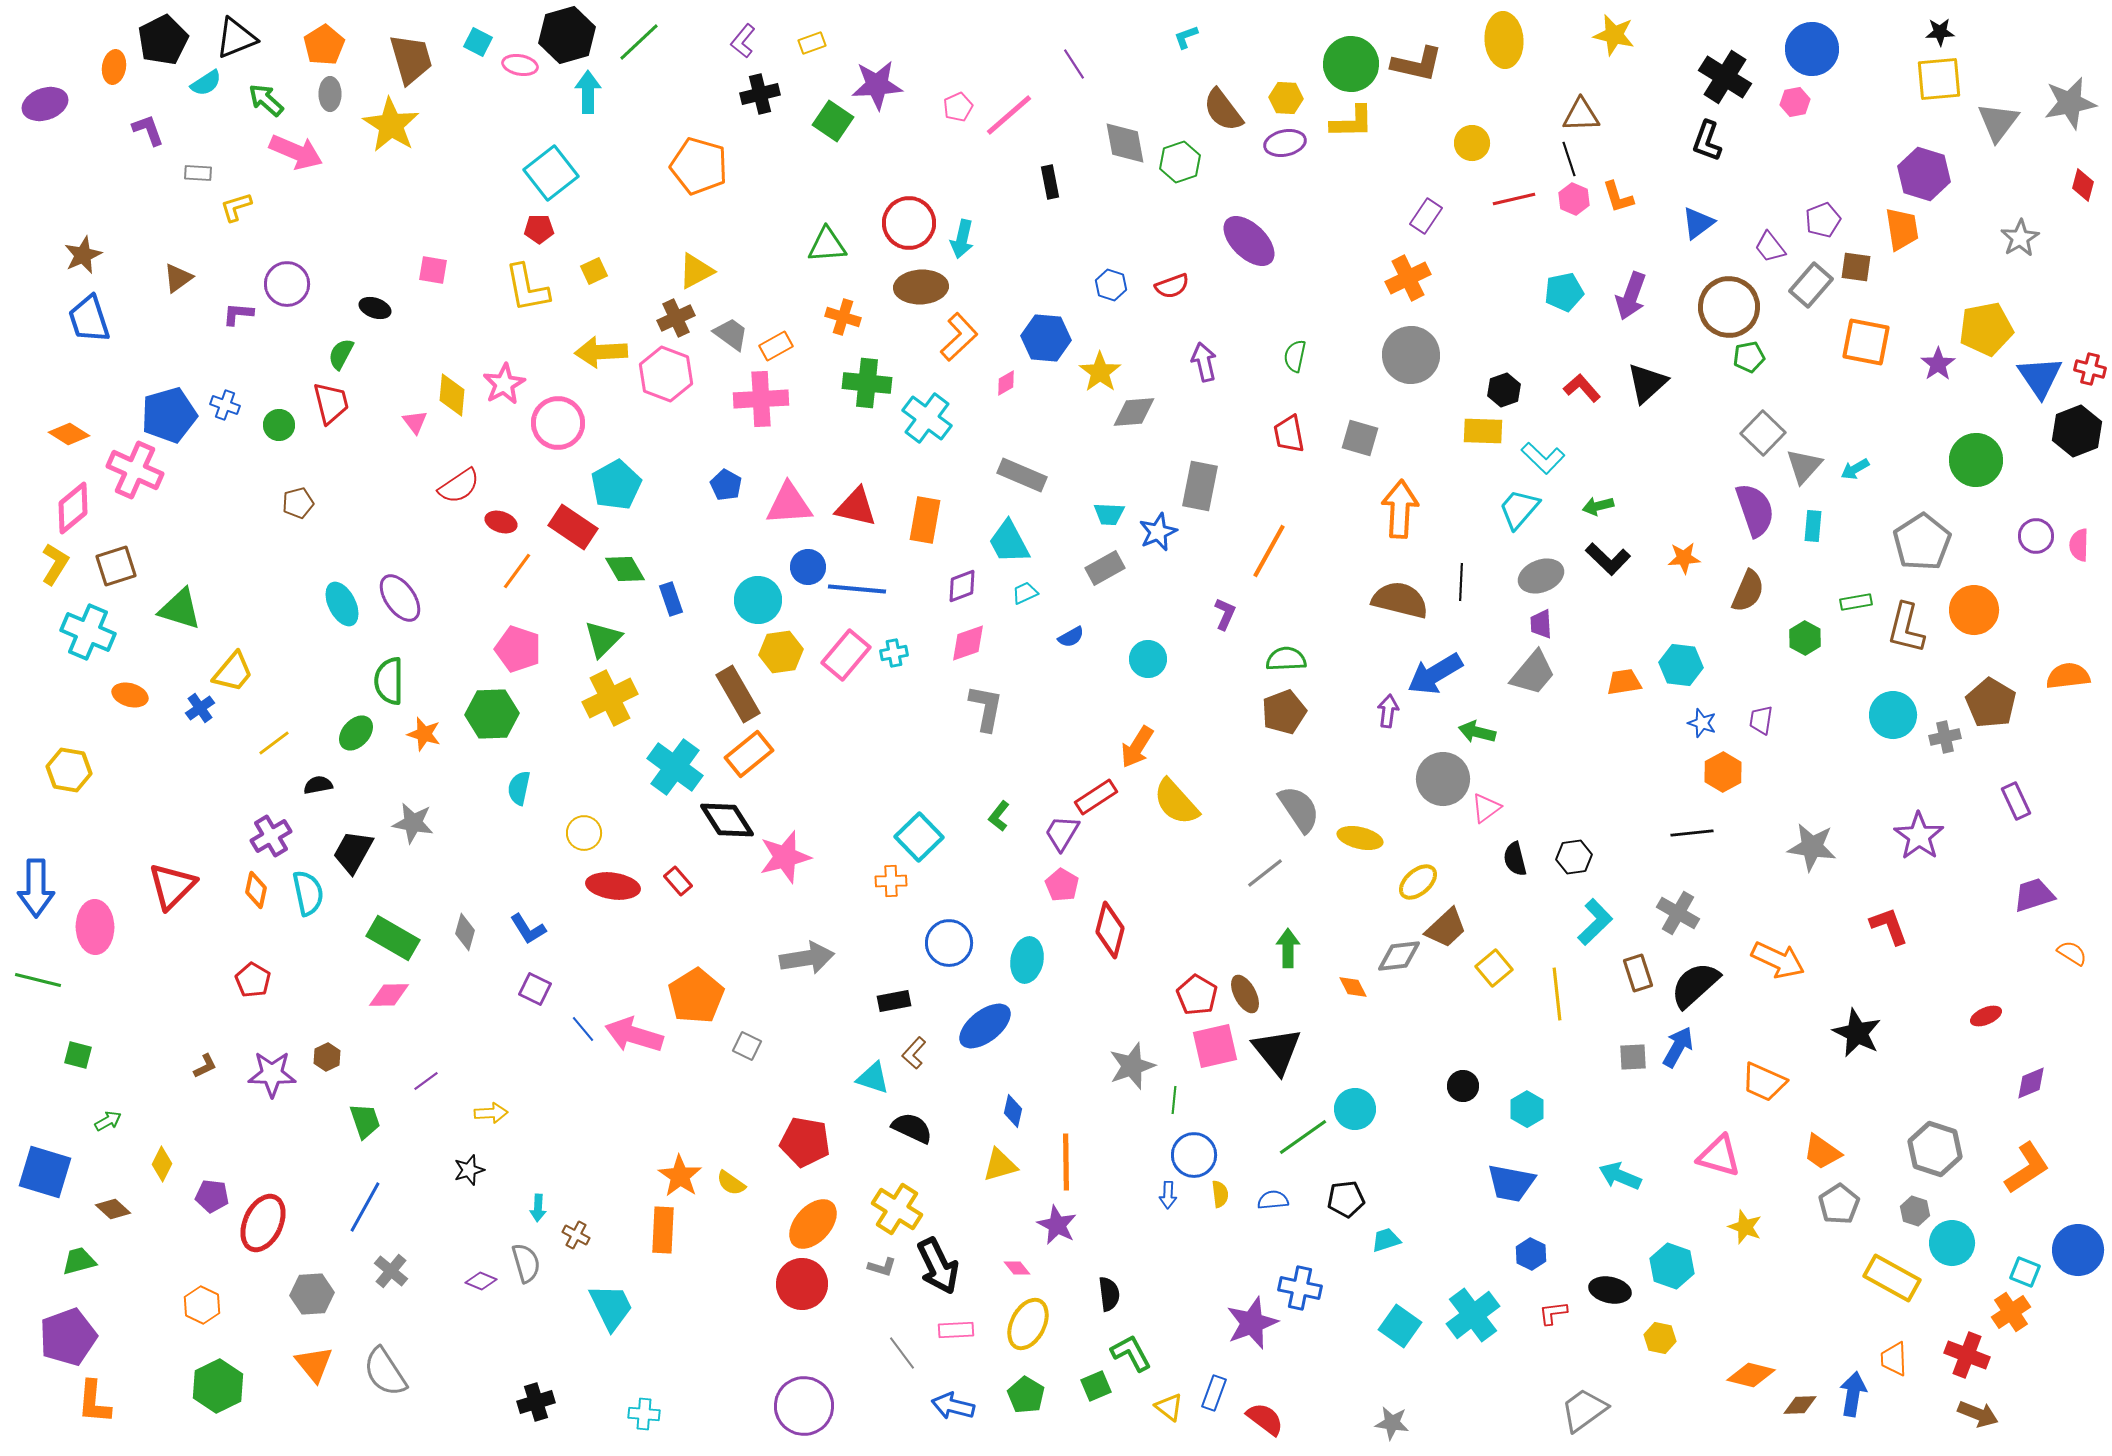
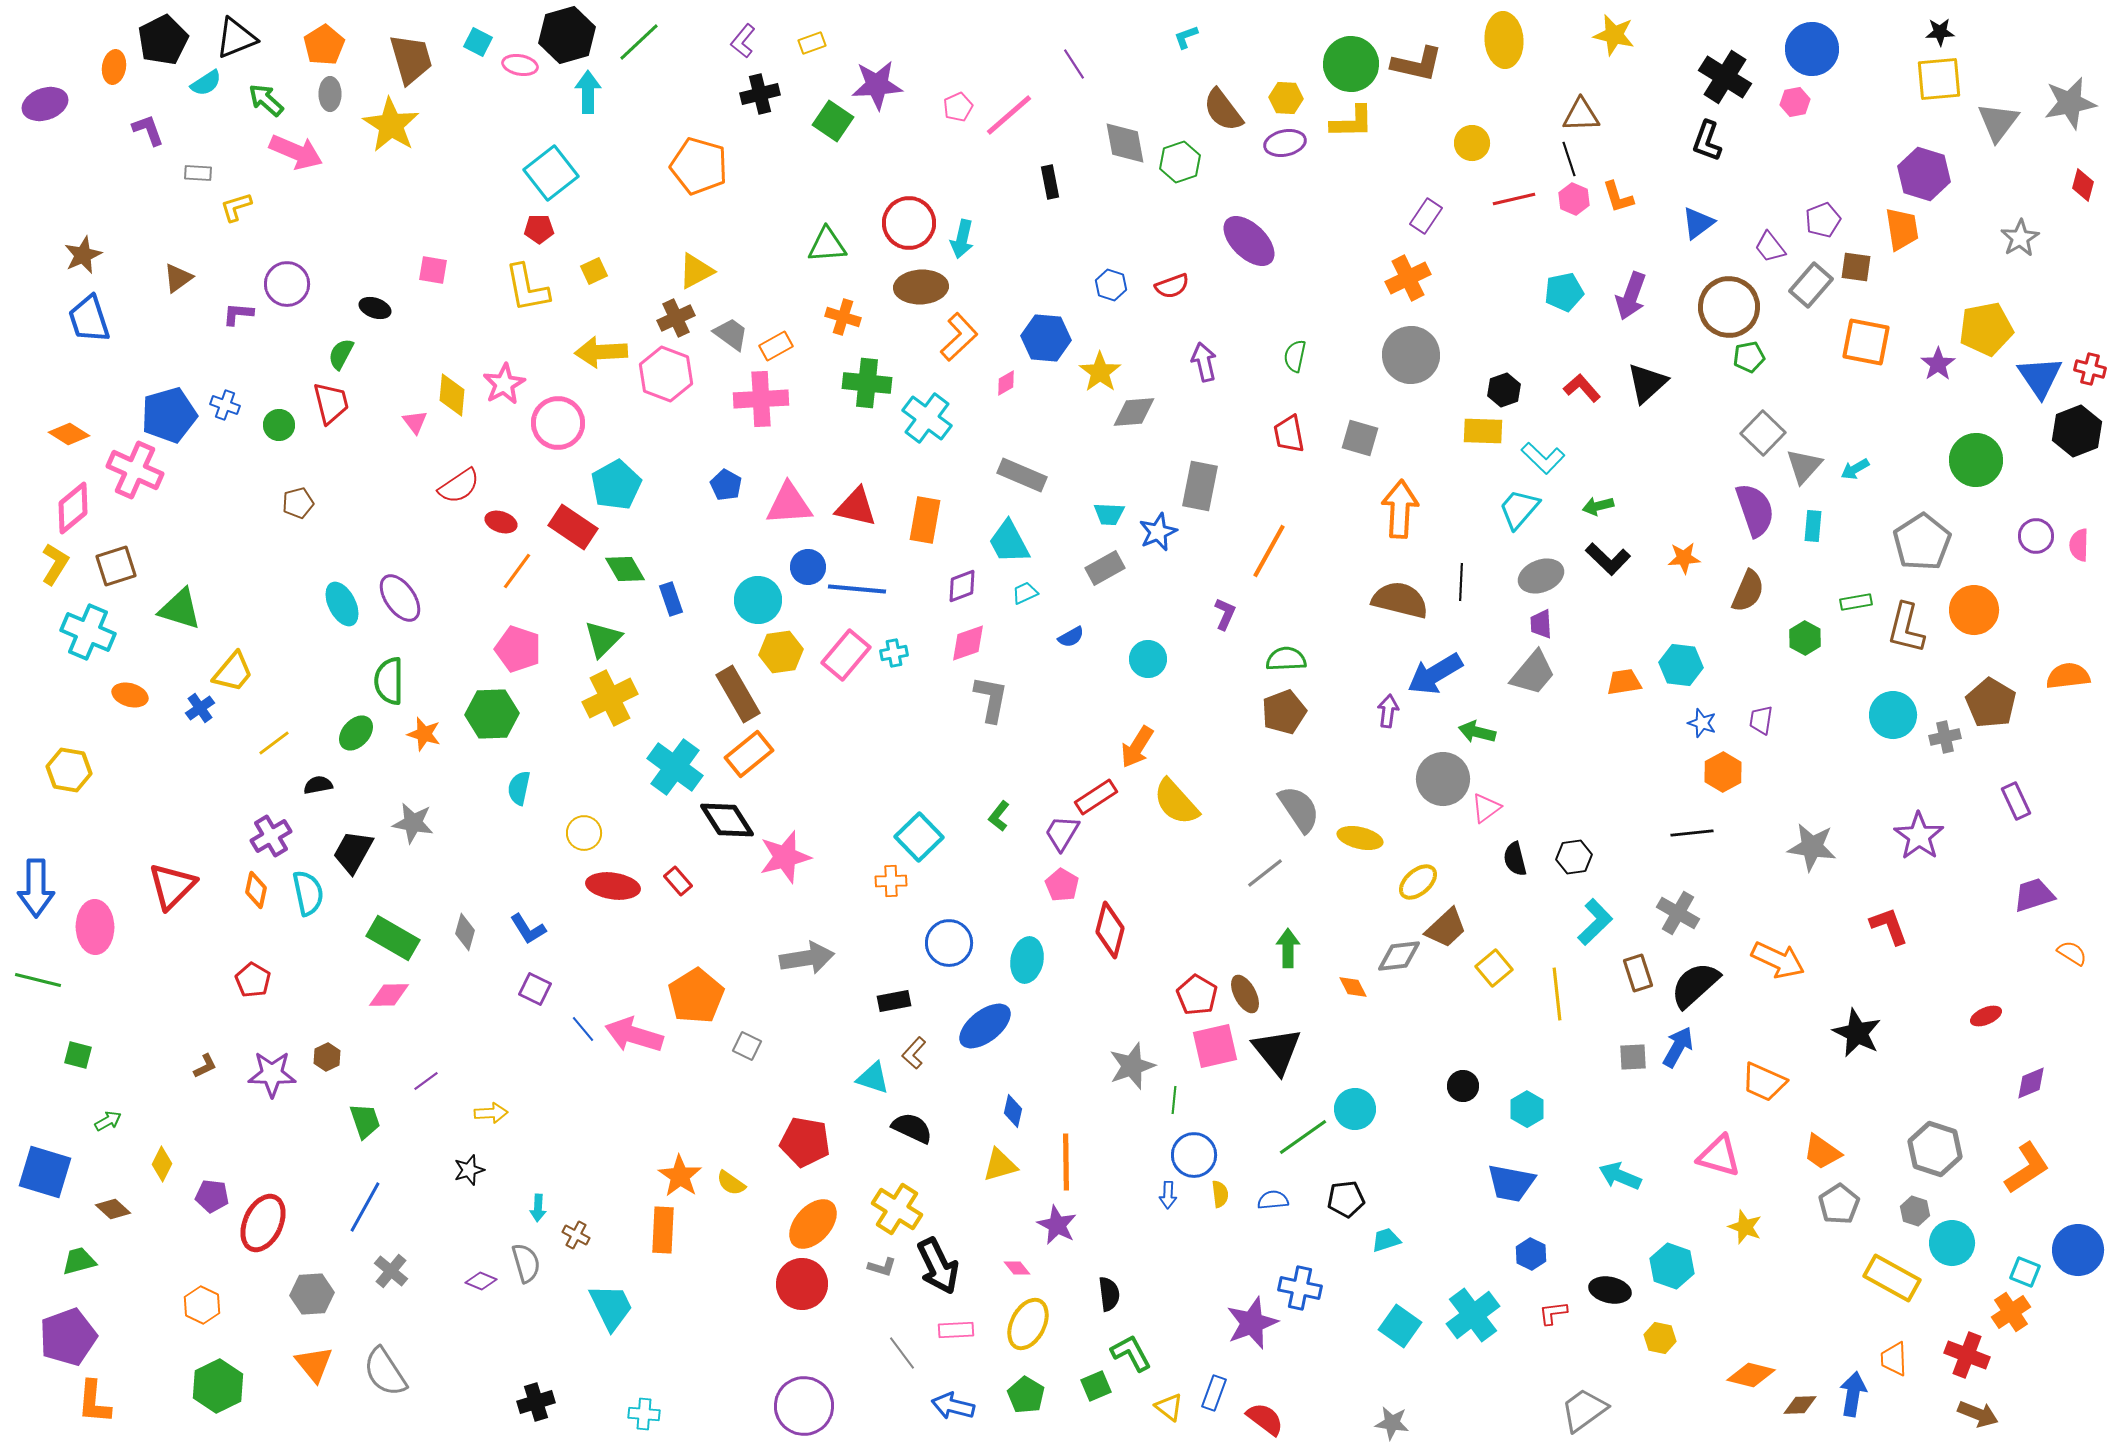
gray L-shape at (986, 708): moved 5 px right, 9 px up
